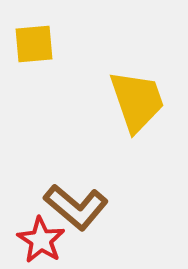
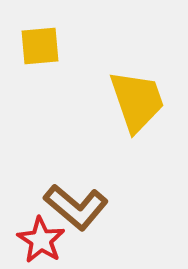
yellow square: moved 6 px right, 2 px down
